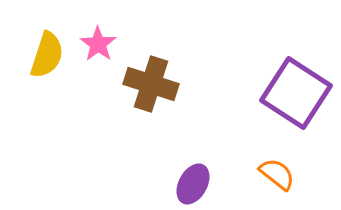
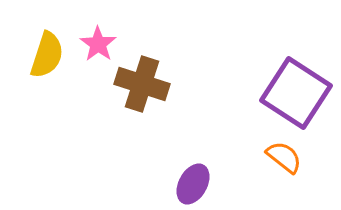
brown cross: moved 9 px left
orange semicircle: moved 7 px right, 17 px up
